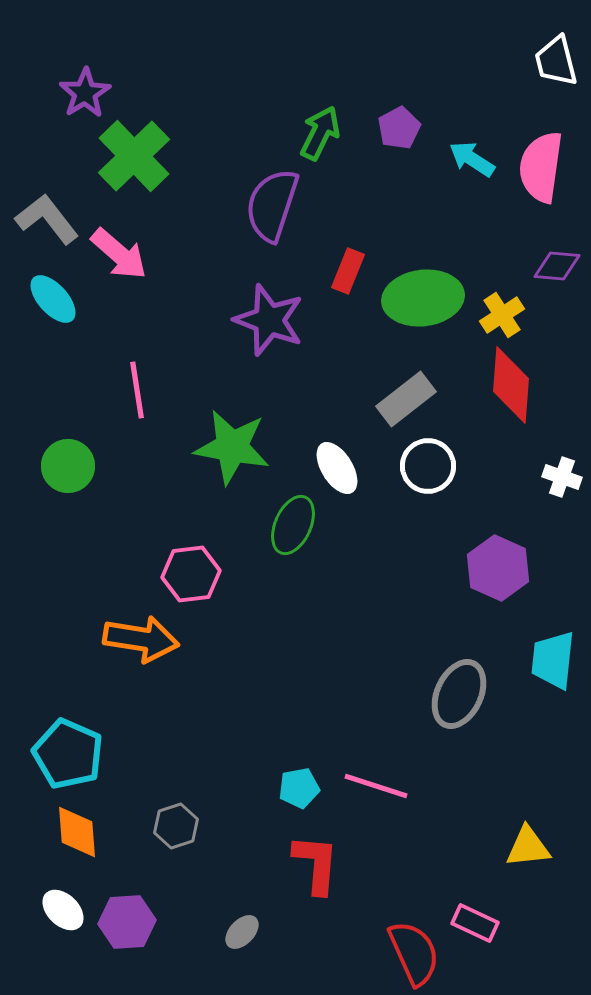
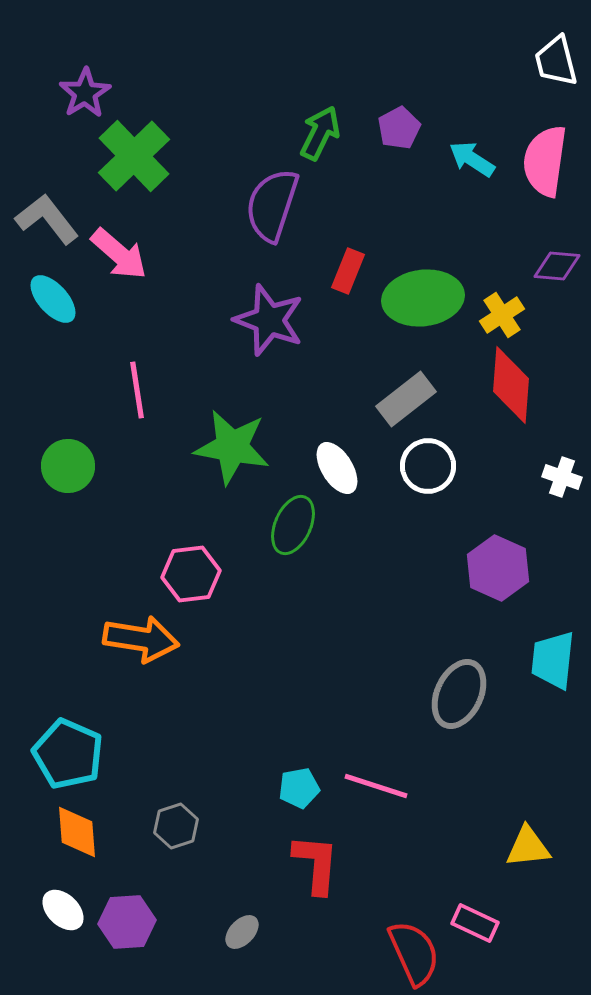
pink semicircle at (541, 167): moved 4 px right, 6 px up
